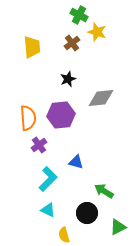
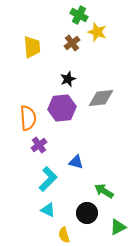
purple hexagon: moved 1 px right, 7 px up
